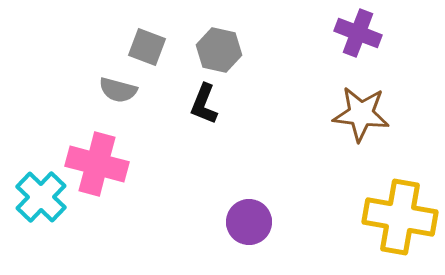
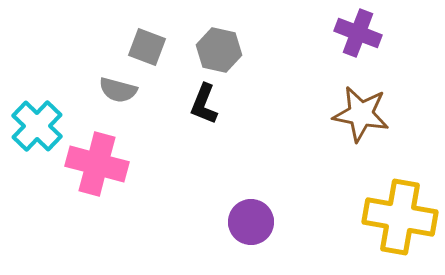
brown star: rotated 4 degrees clockwise
cyan cross: moved 4 px left, 71 px up
purple circle: moved 2 px right
